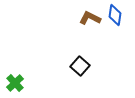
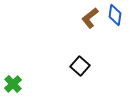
brown L-shape: rotated 65 degrees counterclockwise
green cross: moved 2 px left, 1 px down
